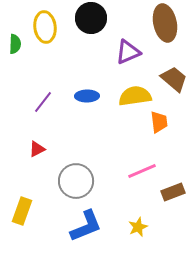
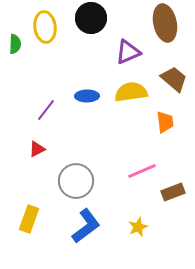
yellow semicircle: moved 4 px left, 4 px up
purple line: moved 3 px right, 8 px down
orange trapezoid: moved 6 px right
yellow rectangle: moved 7 px right, 8 px down
blue L-shape: rotated 15 degrees counterclockwise
